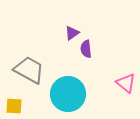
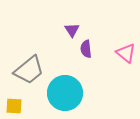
purple triangle: moved 3 px up; rotated 28 degrees counterclockwise
gray trapezoid: rotated 112 degrees clockwise
pink triangle: moved 30 px up
cyan circle: moved 3 px left, 1 px up
